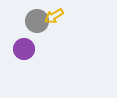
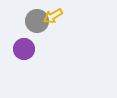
yellow arrow: moved 1 px left
